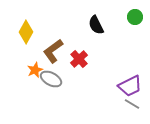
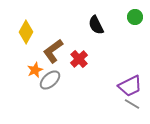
gray ellipse: moved 1 px left, 1 px down; rotated 70 degrees counterclockwise
